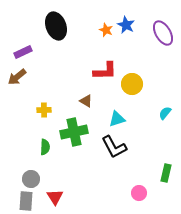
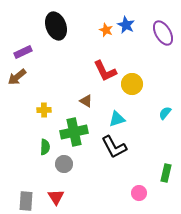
red L-shape: rotated 65 degrees clockwise
gray circle: moved 33 px right, 15 px up
red triangle: moved 1 px right
